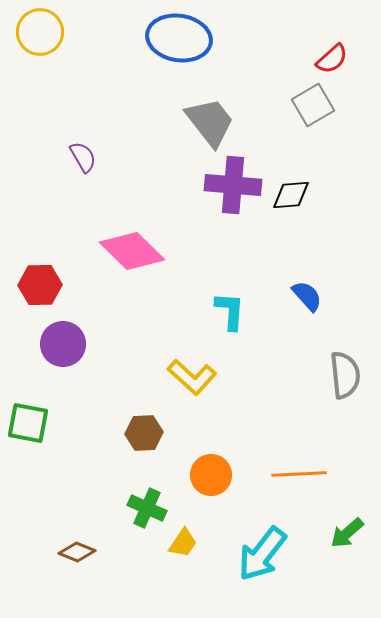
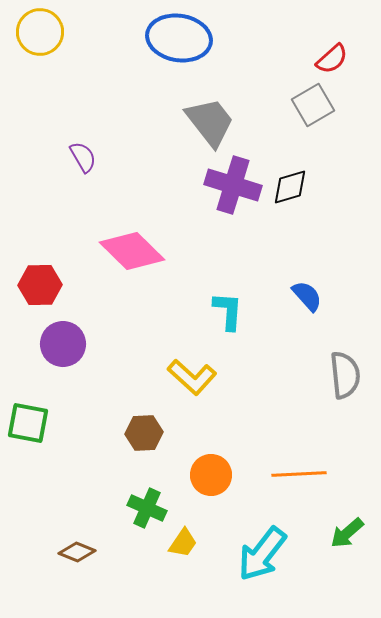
purple cross: rotated 12 degrees clockwise
black diamond: moved 1 px left, 8 px up; rotated 12 degrees counterclockwise
cyan L-shape: moved 2 px left
